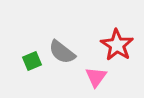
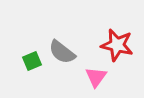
red star: rotated 20 degrees counterclockwise
